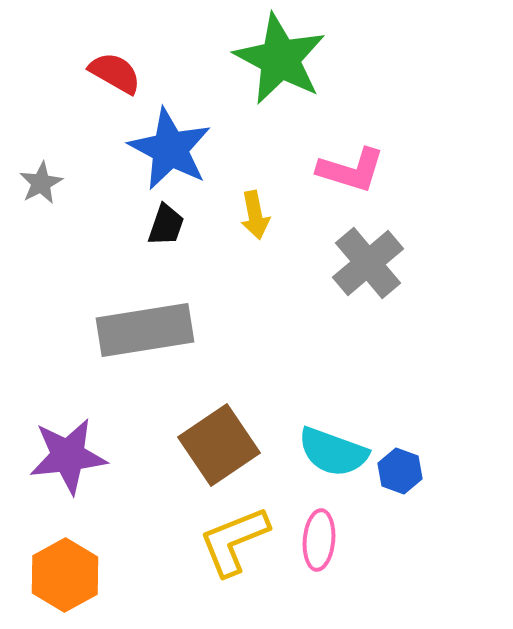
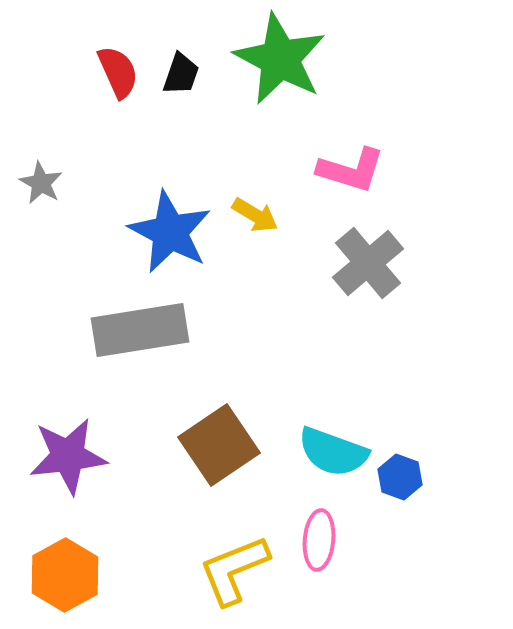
red semicircle: moved 3 px right, 1 px up; rotated 36 degrees clockwise
blue star: moved 83 px down
gray star: rotated 15 degrees counterclockwise
yellow arrow: rotated 48 degrees counterclockwise
black trapezoid: moved 15 px right, 151 px up
gray rectangle: moved 5 px left
blue hexagon: moved 6 px down
yellow L-shape: moved 29 px down
